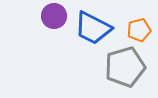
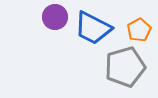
purple circle: moved 1 px right, 1 px down
orange pentagon: rotated 15 degrees counterclockwise
